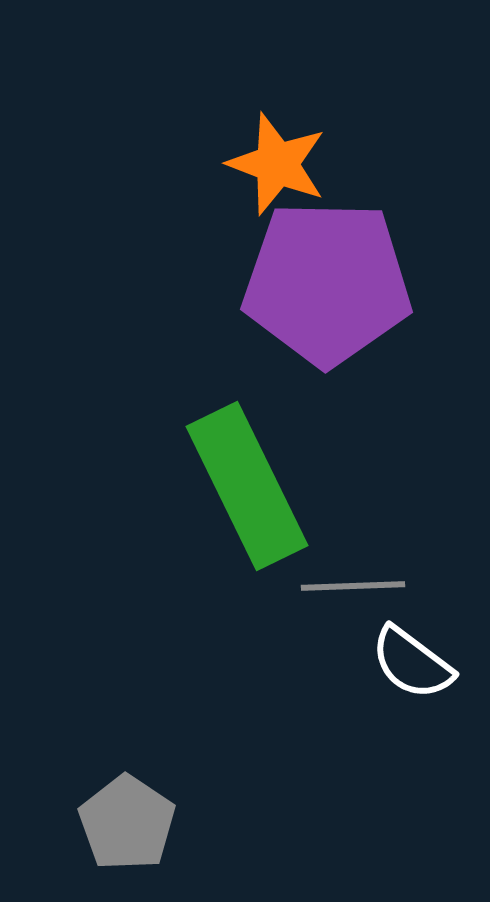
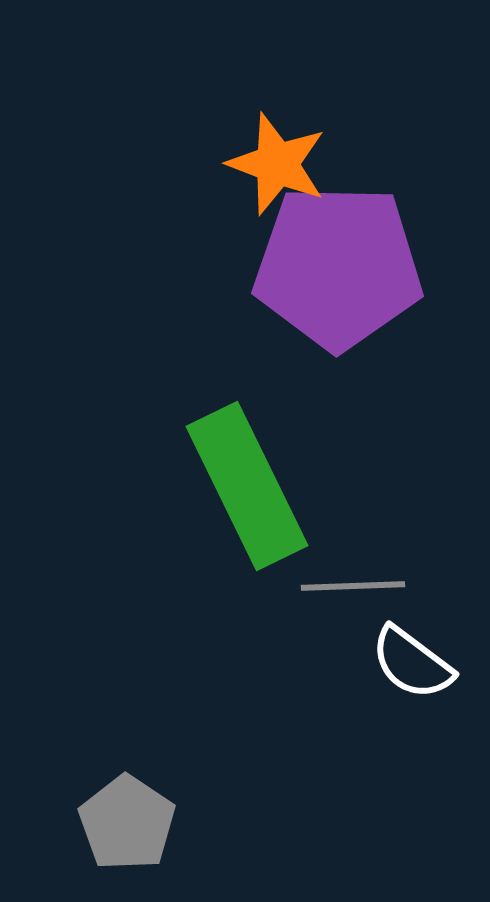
purple pentagon: moved 11 px right, 16 px up
